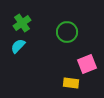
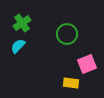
green circle: moved 2 px down
